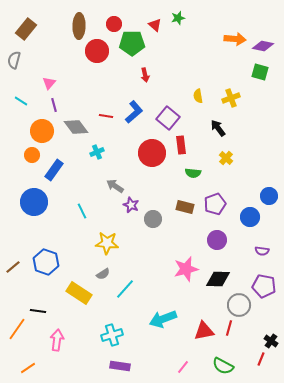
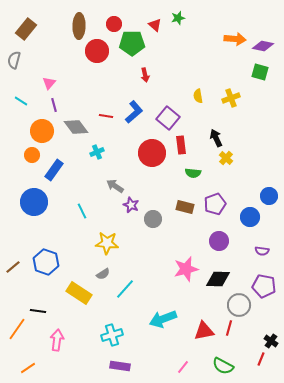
black arrow at (218, 128): moved 2 px left, 10 px down; rotated 12 degrees clockwise
purple circle at (217, 240): moved 2 px right, 1 px down
